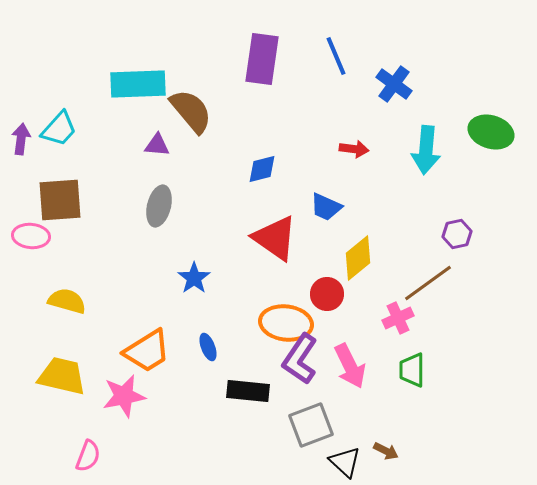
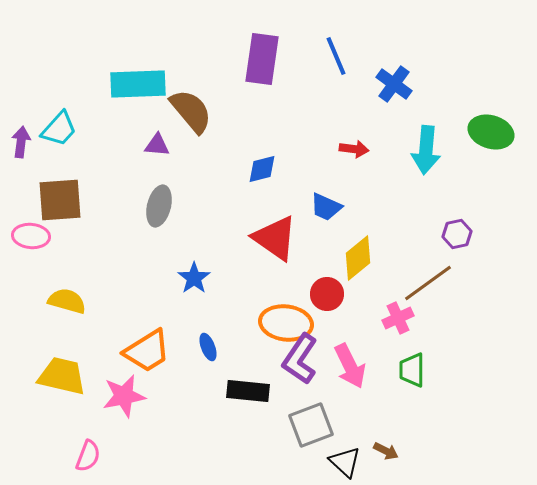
purple arrow: moved 3 px down
